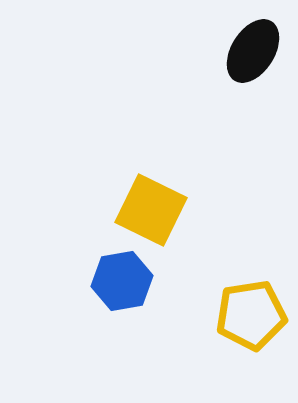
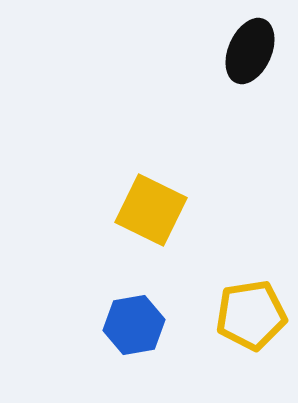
black ellipse: moved 3 px left; rotated 8 degrees counterclockwise
blue hexagon: moved 12 px right, 44 px down
